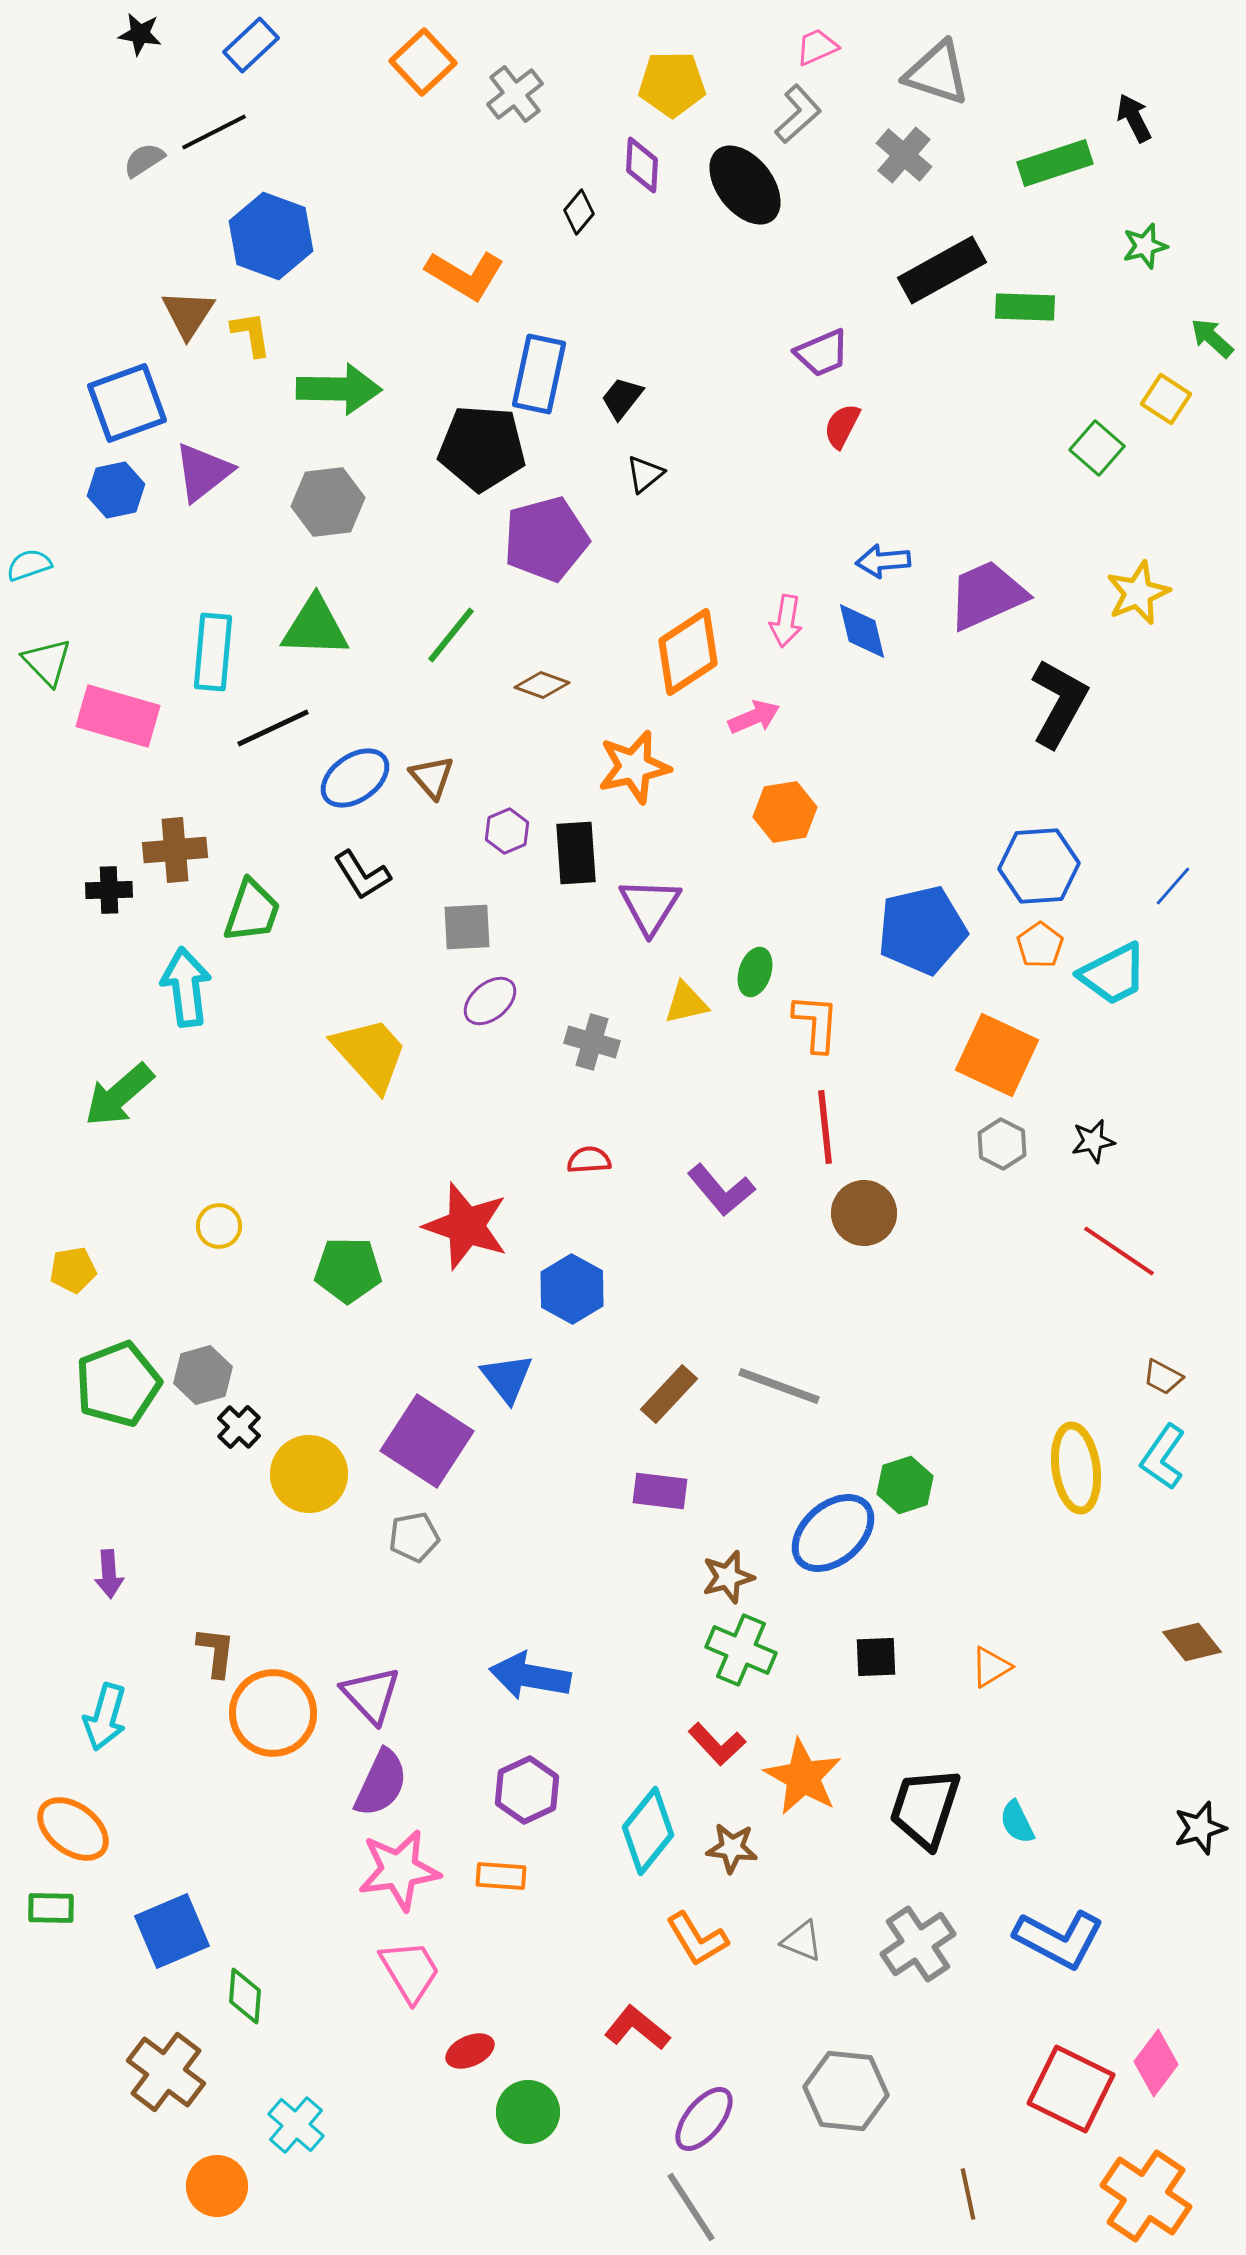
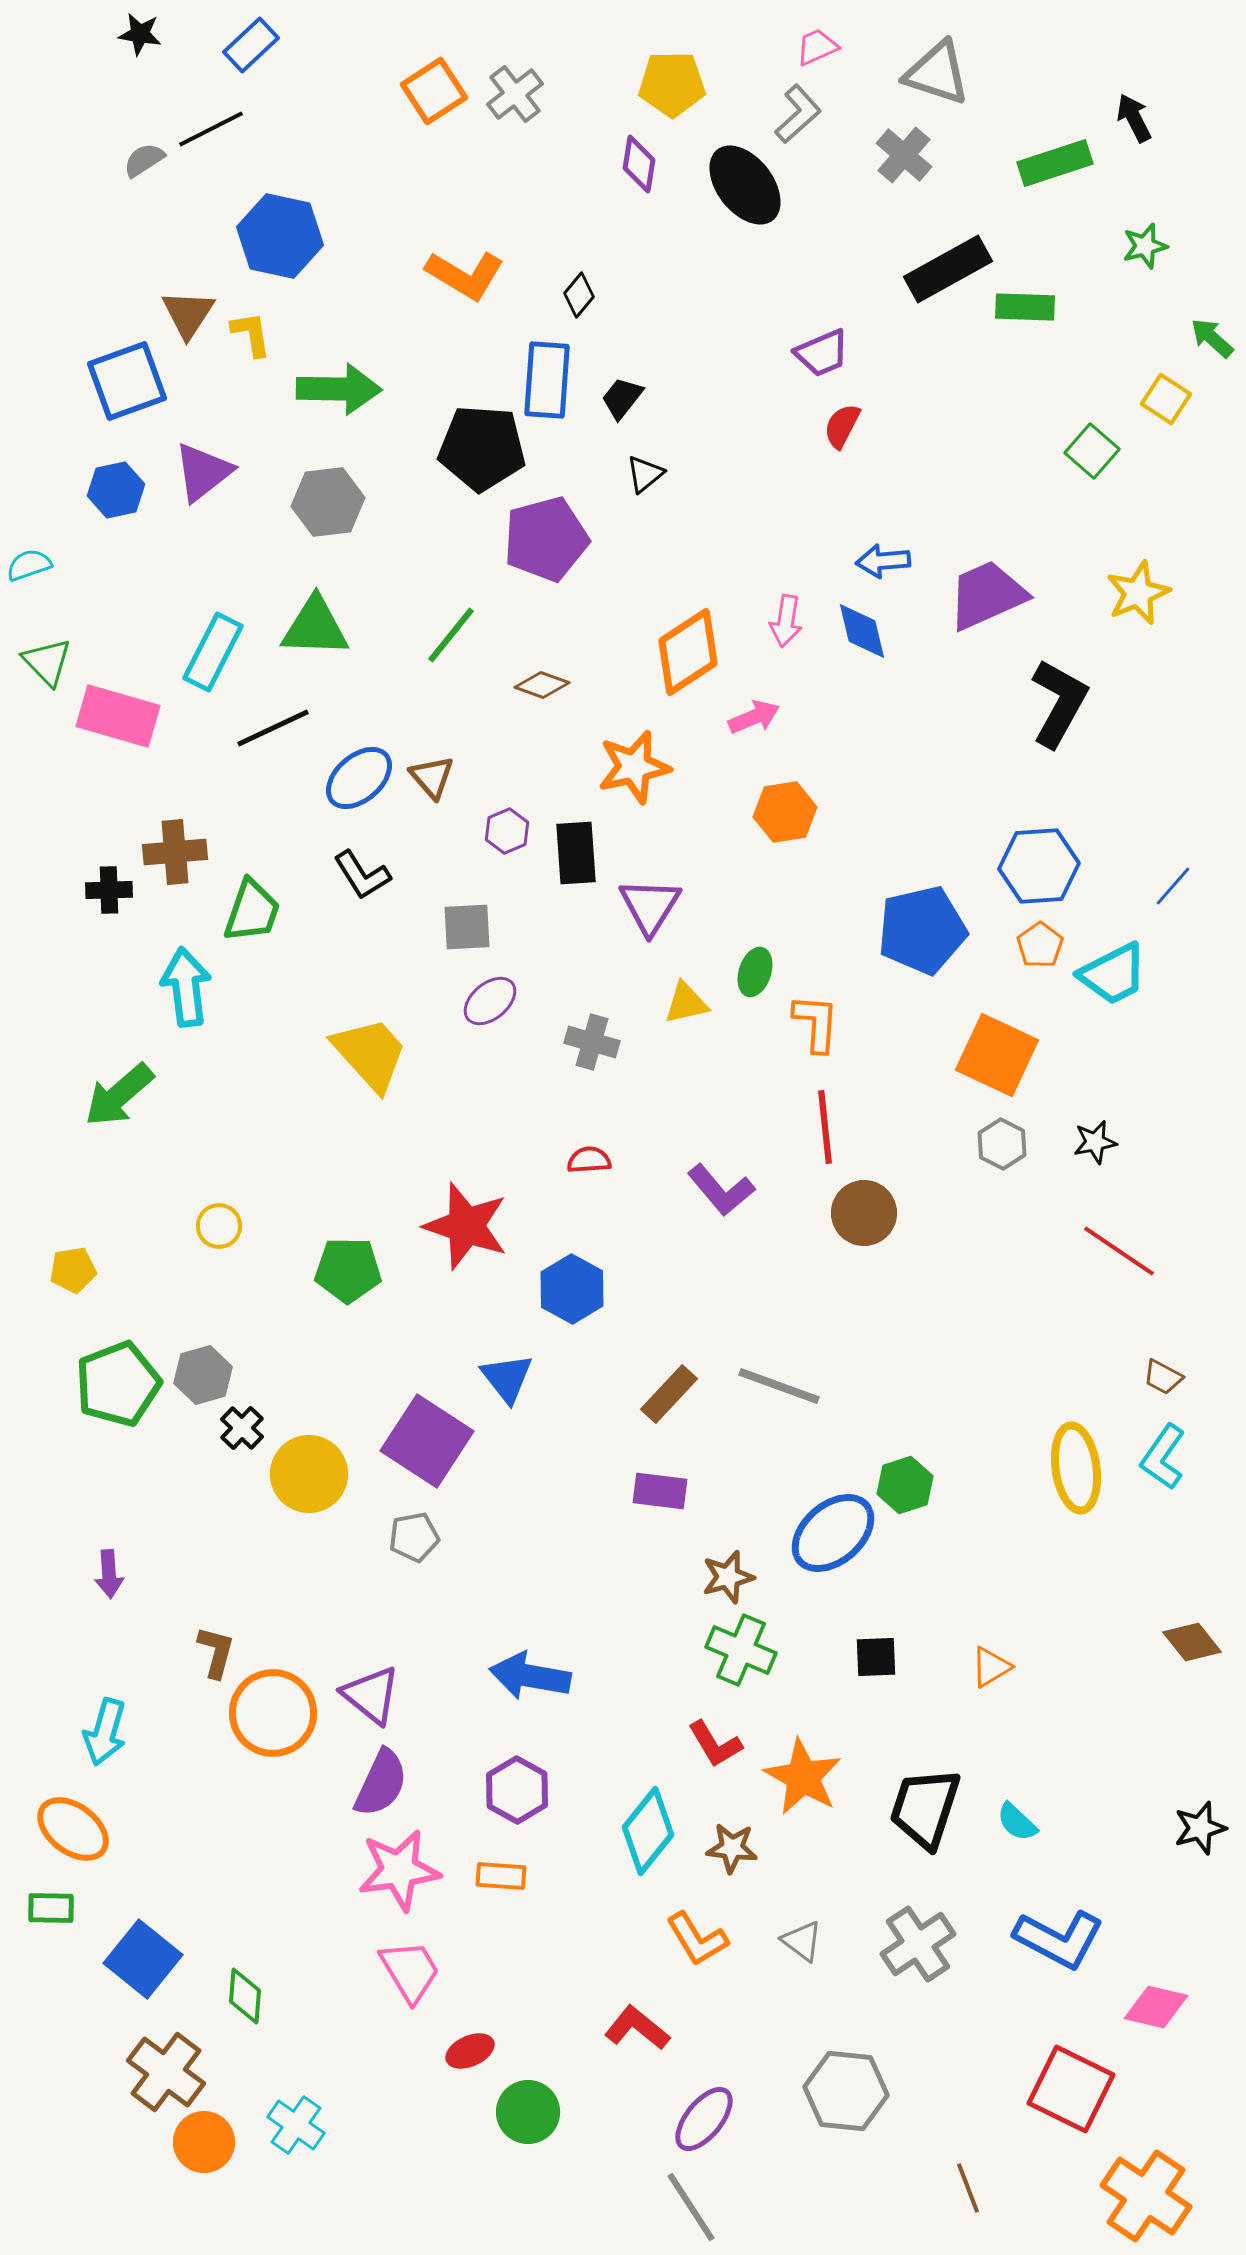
orange square at (423, 62): moved 11 px right, 29 px down; rotated 10 degrees clockwise
black line at (214, 132): moved 3 px left, 3 px up
purple diamond at (642, 165): moved 3 px left, 1 px up; rotated 6 degrees clockwise
black diamond at (579, 212): moved 83 px down
blue hexagon at (271, 236): moved 9 px right; rotated 8 degrees counterclockwise
black rectangle at (942, 270): moved 6 px right, 1 px up
blue rectangle at (539, 374): moved 8 px right, 6 px down; rotated 8 degrees counterclockwise
blue square at (127, 403): moved 22 px up
green square at (1097, 448): moved 5 px left, 3 px down
cyan rectangle at (213, 652): rotated 22 degrees clockwise
blue ellipse at (355, 778): moved 4 px right; rotated 6 degrees counterclockwise
brown cross at (175, 850): moved 2 px down
black star at (1093, 1141): moved 2 px right, 1 px down
black cross at (239, 1427): moved 3 px right, 1 px down
brown L-shape at (216, 1652): rotated 8 degrees clockwise
purple triangle at (371, 1695): rotated 8 degrees counterclockwise
cyan arrow at (105, 1717): moved 15 px down
red L-shape at (717, 1744): moved 2 px left; rotated 12 degrees clockwise
purple hexagon at (527, 1790): moved 10 px left; rotated 6 degrees counterclockwise
cyan semicircle at (1017, 1822): rotated 21 degrees counterclockwise
blue square at (172, 1931): moved 29 px left, 28 px down; rotated 28 degrees counterclockwise
gray triangle at (802, 1941): rotated 15 degrees clockwise
pink diamond at (1156, 2063): moved 56 px up; rotated 66 degrees clockwise
cyan cross at (296, 2125): rotated 6 degrees counterclockwise
orange circle at (217, 2186): moved 13 px left, 44 px up
brown line at (968, 2194): moved 6 px up; rotated 9 degrees counterclockwise
